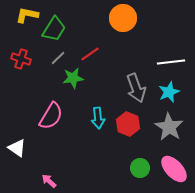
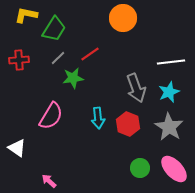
yellow L-shape: moved 1 px left
red cross: moved 2 px left, 1 px down; rotated 24 degrees counterclockwise
